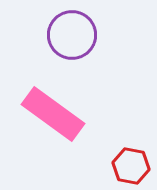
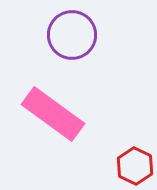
red hexagon: moved 4 px right; rotated 15 degrees clockwise
